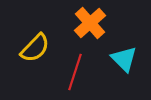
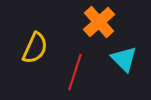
orange cross: moved 9 px right, 1 px up
yellow semicircle: rotated 20 degrees counterclockwise
